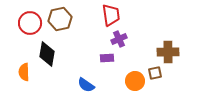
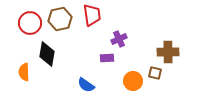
red trapezoid: moved 19 px left
brown square: rotated 24 degrees clockwise
orange circle: moved 2 px left
